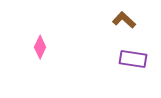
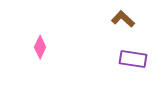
brown L-shape: moved 1 px left, 1 px up
